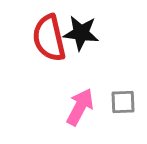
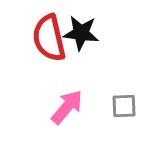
gray square: moved 1 px right, 4 px down
pink arrow: moved 13 px left; rotated 12 degrees clockwise
